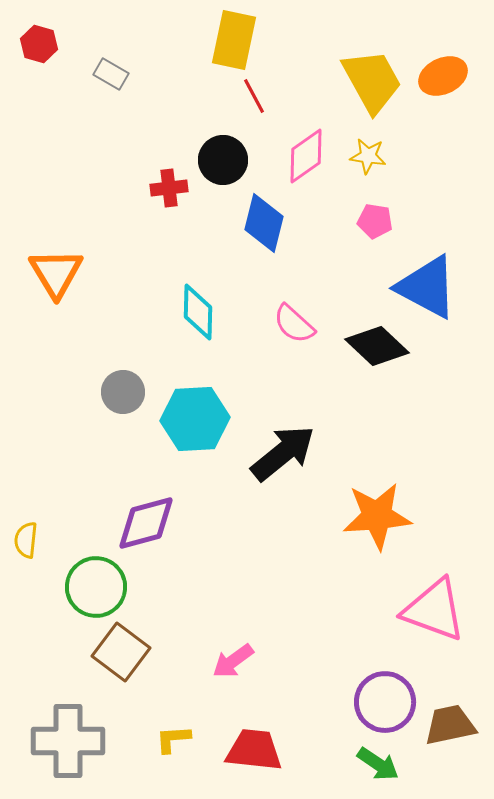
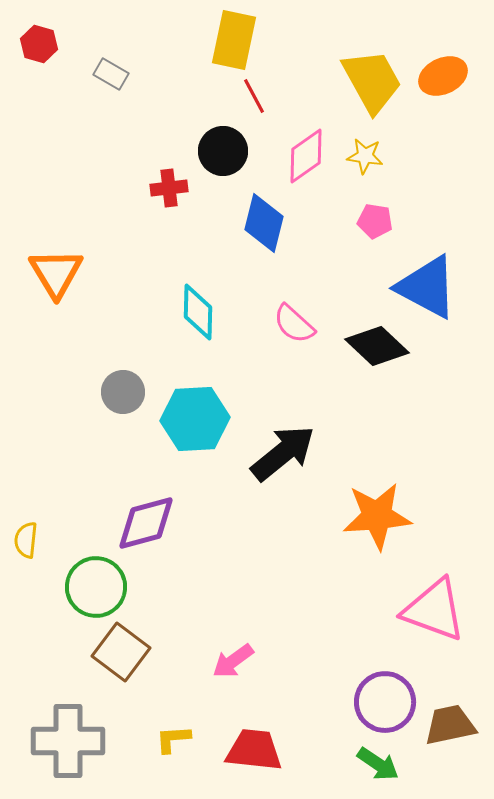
yellow star: moved 3 px left
black circle: moved 9 px up
